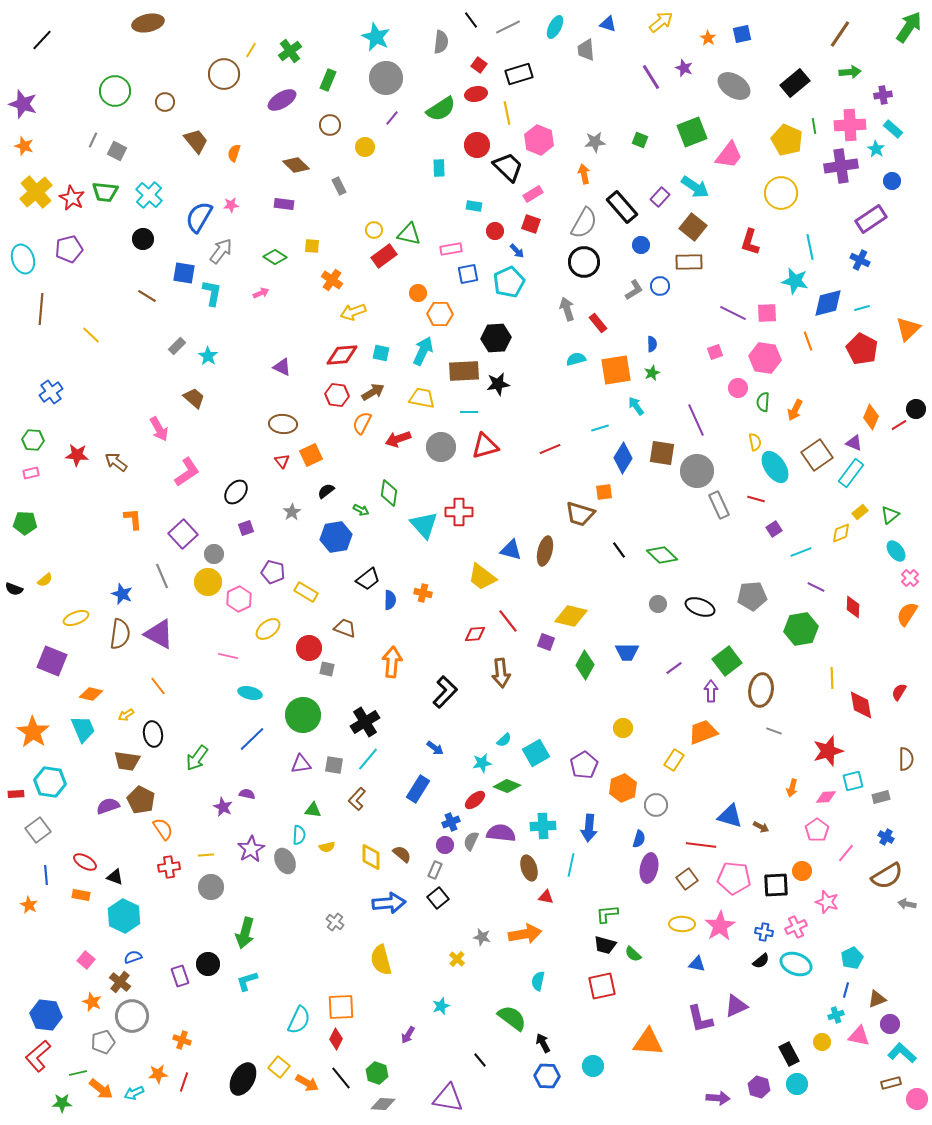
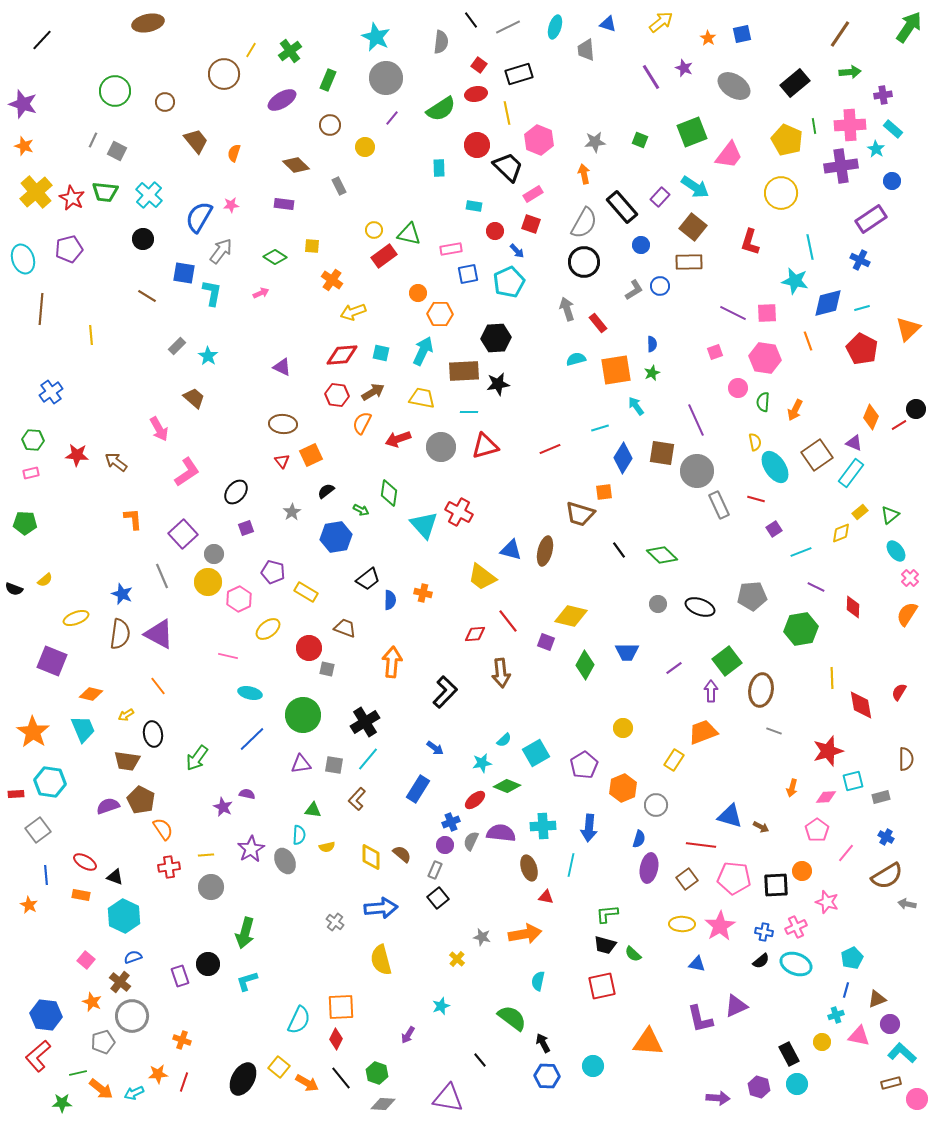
cyan ellipse at (555, 27): rotated 10 degrees counterclockwise
yellow line at (91, 335): rotated 42 degrees clockwise
red cross at (459, 512): rotated 28 degrees clockwise
blue arrow at (389, 903): moved 8 px left, 5 px down
